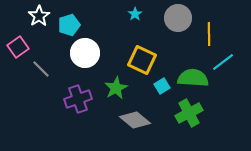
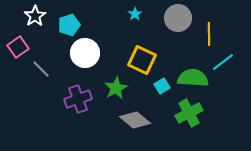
white star: moved 4 px left
